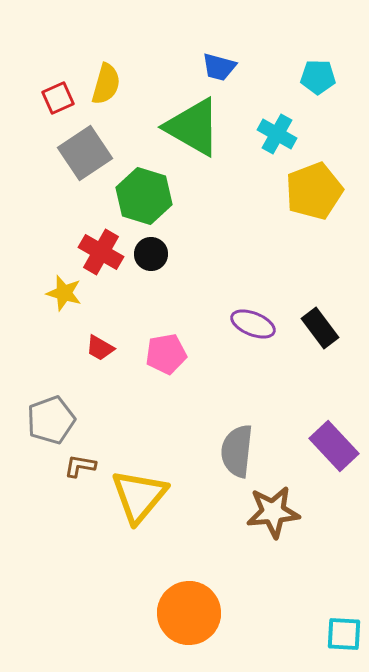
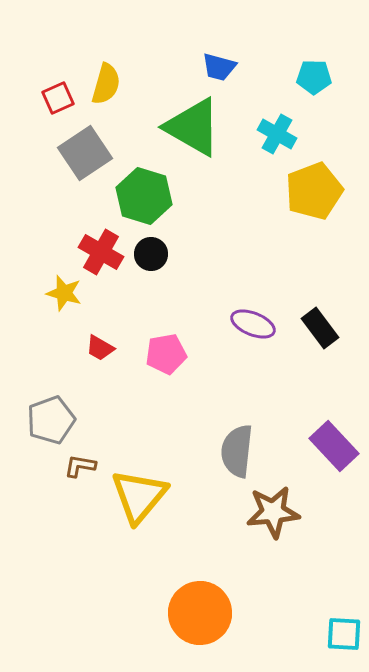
cyan pentagon: moved 4 px left
orange circle: moved 11 px right
